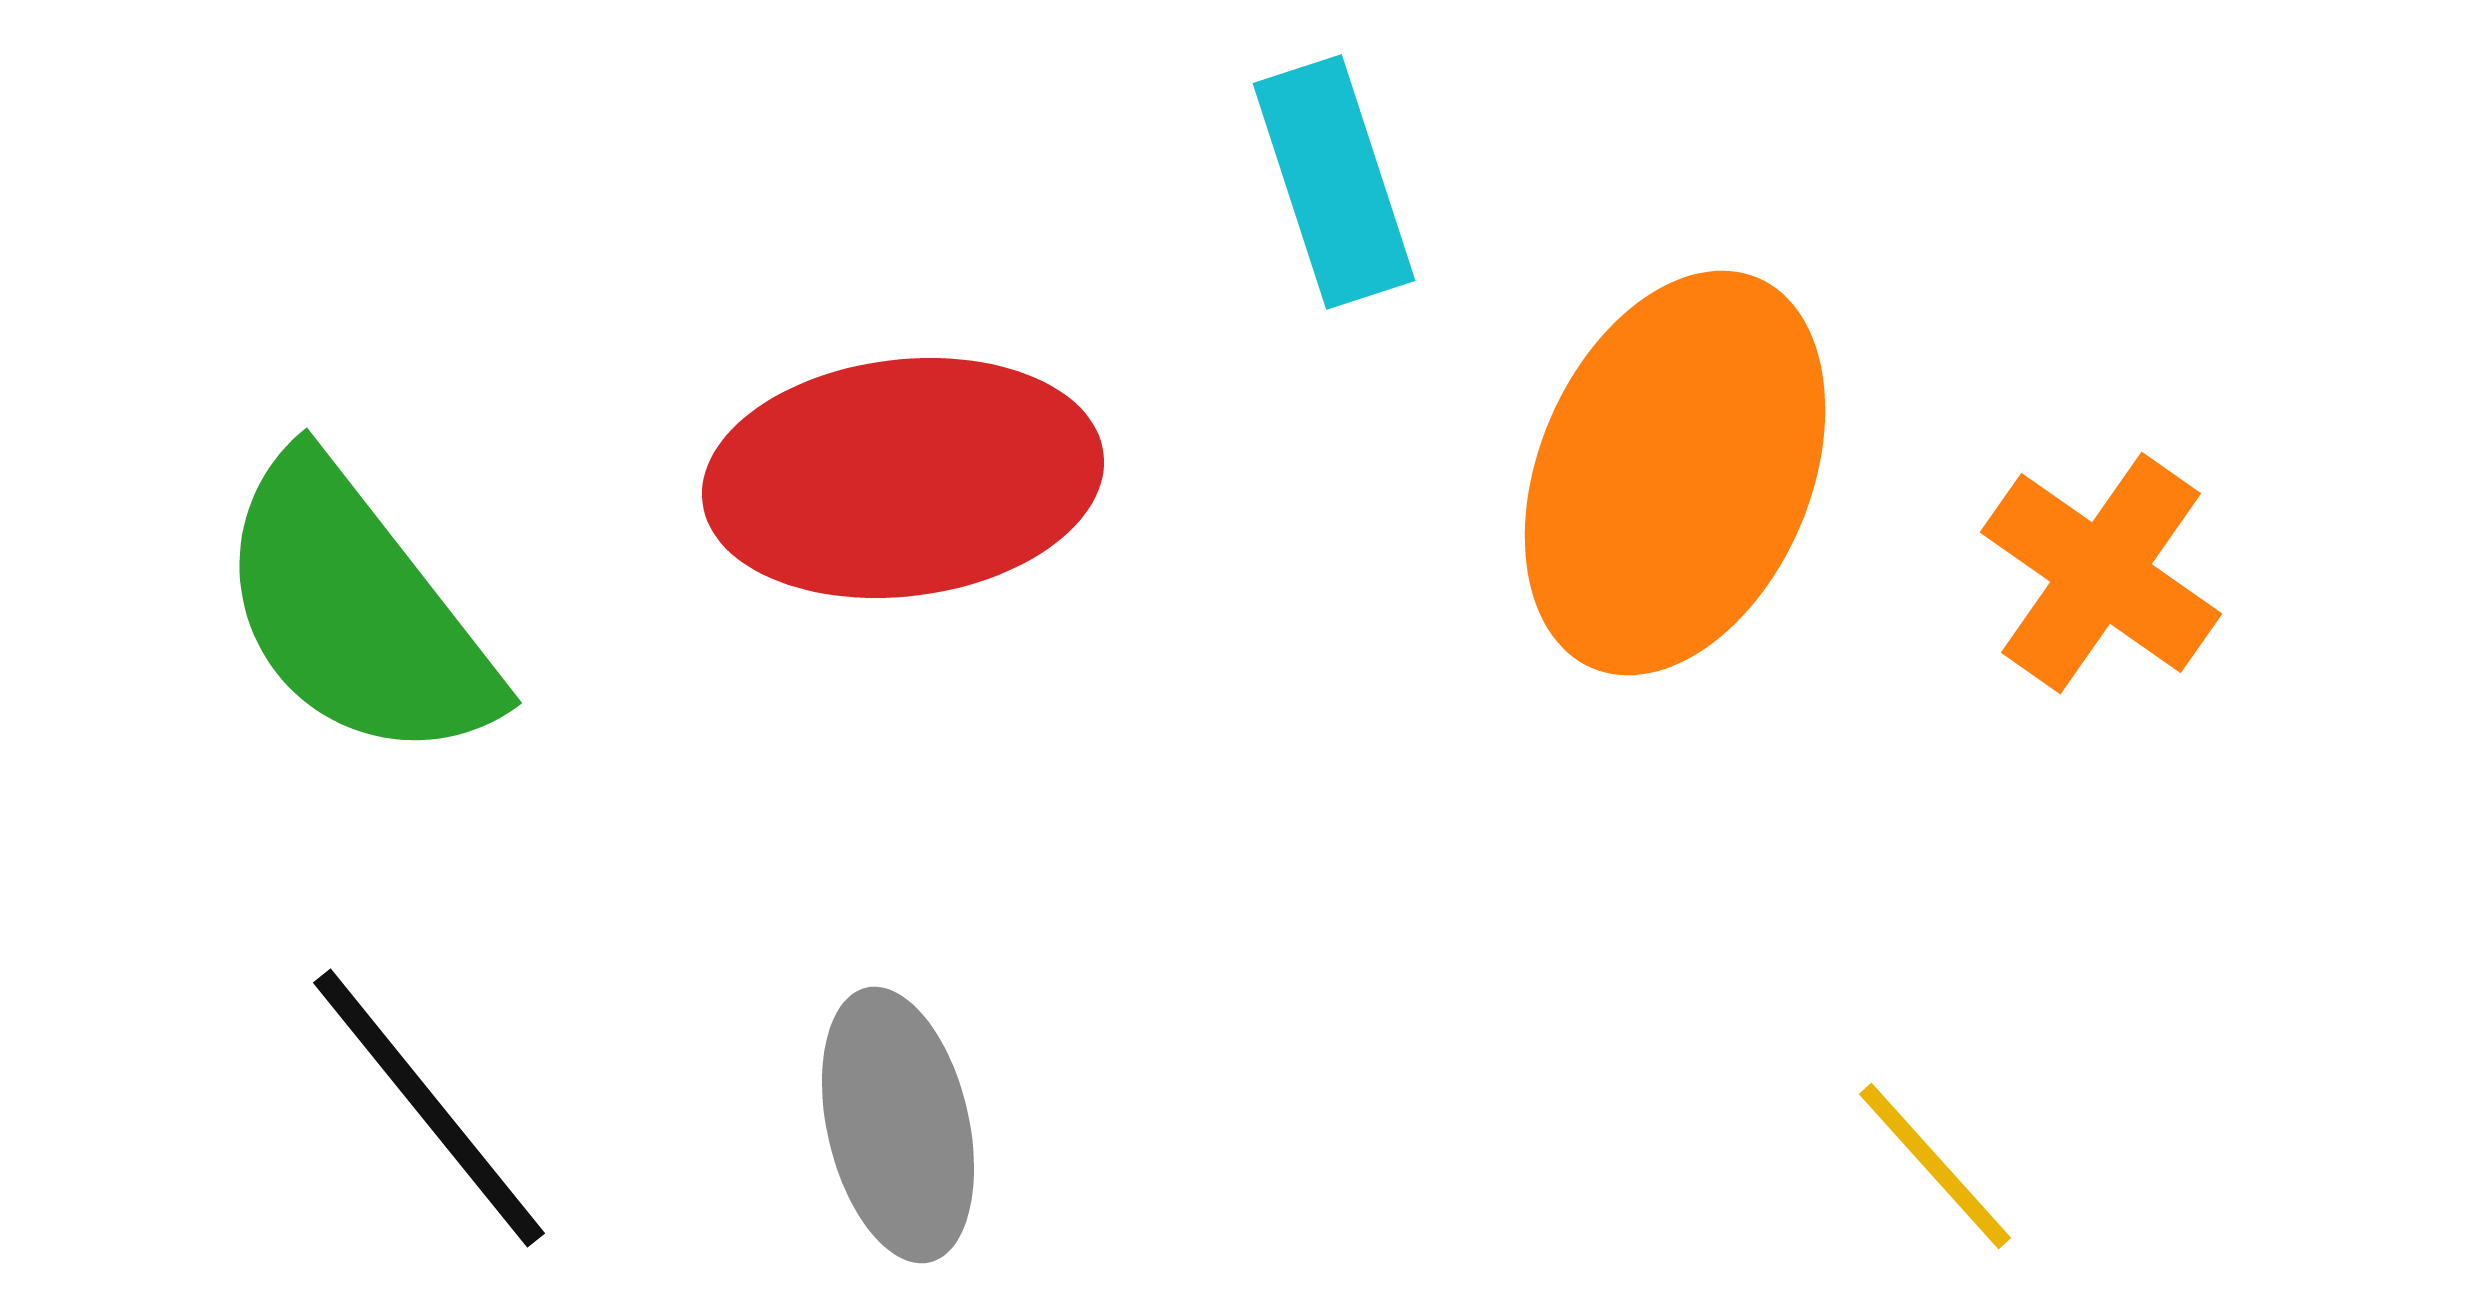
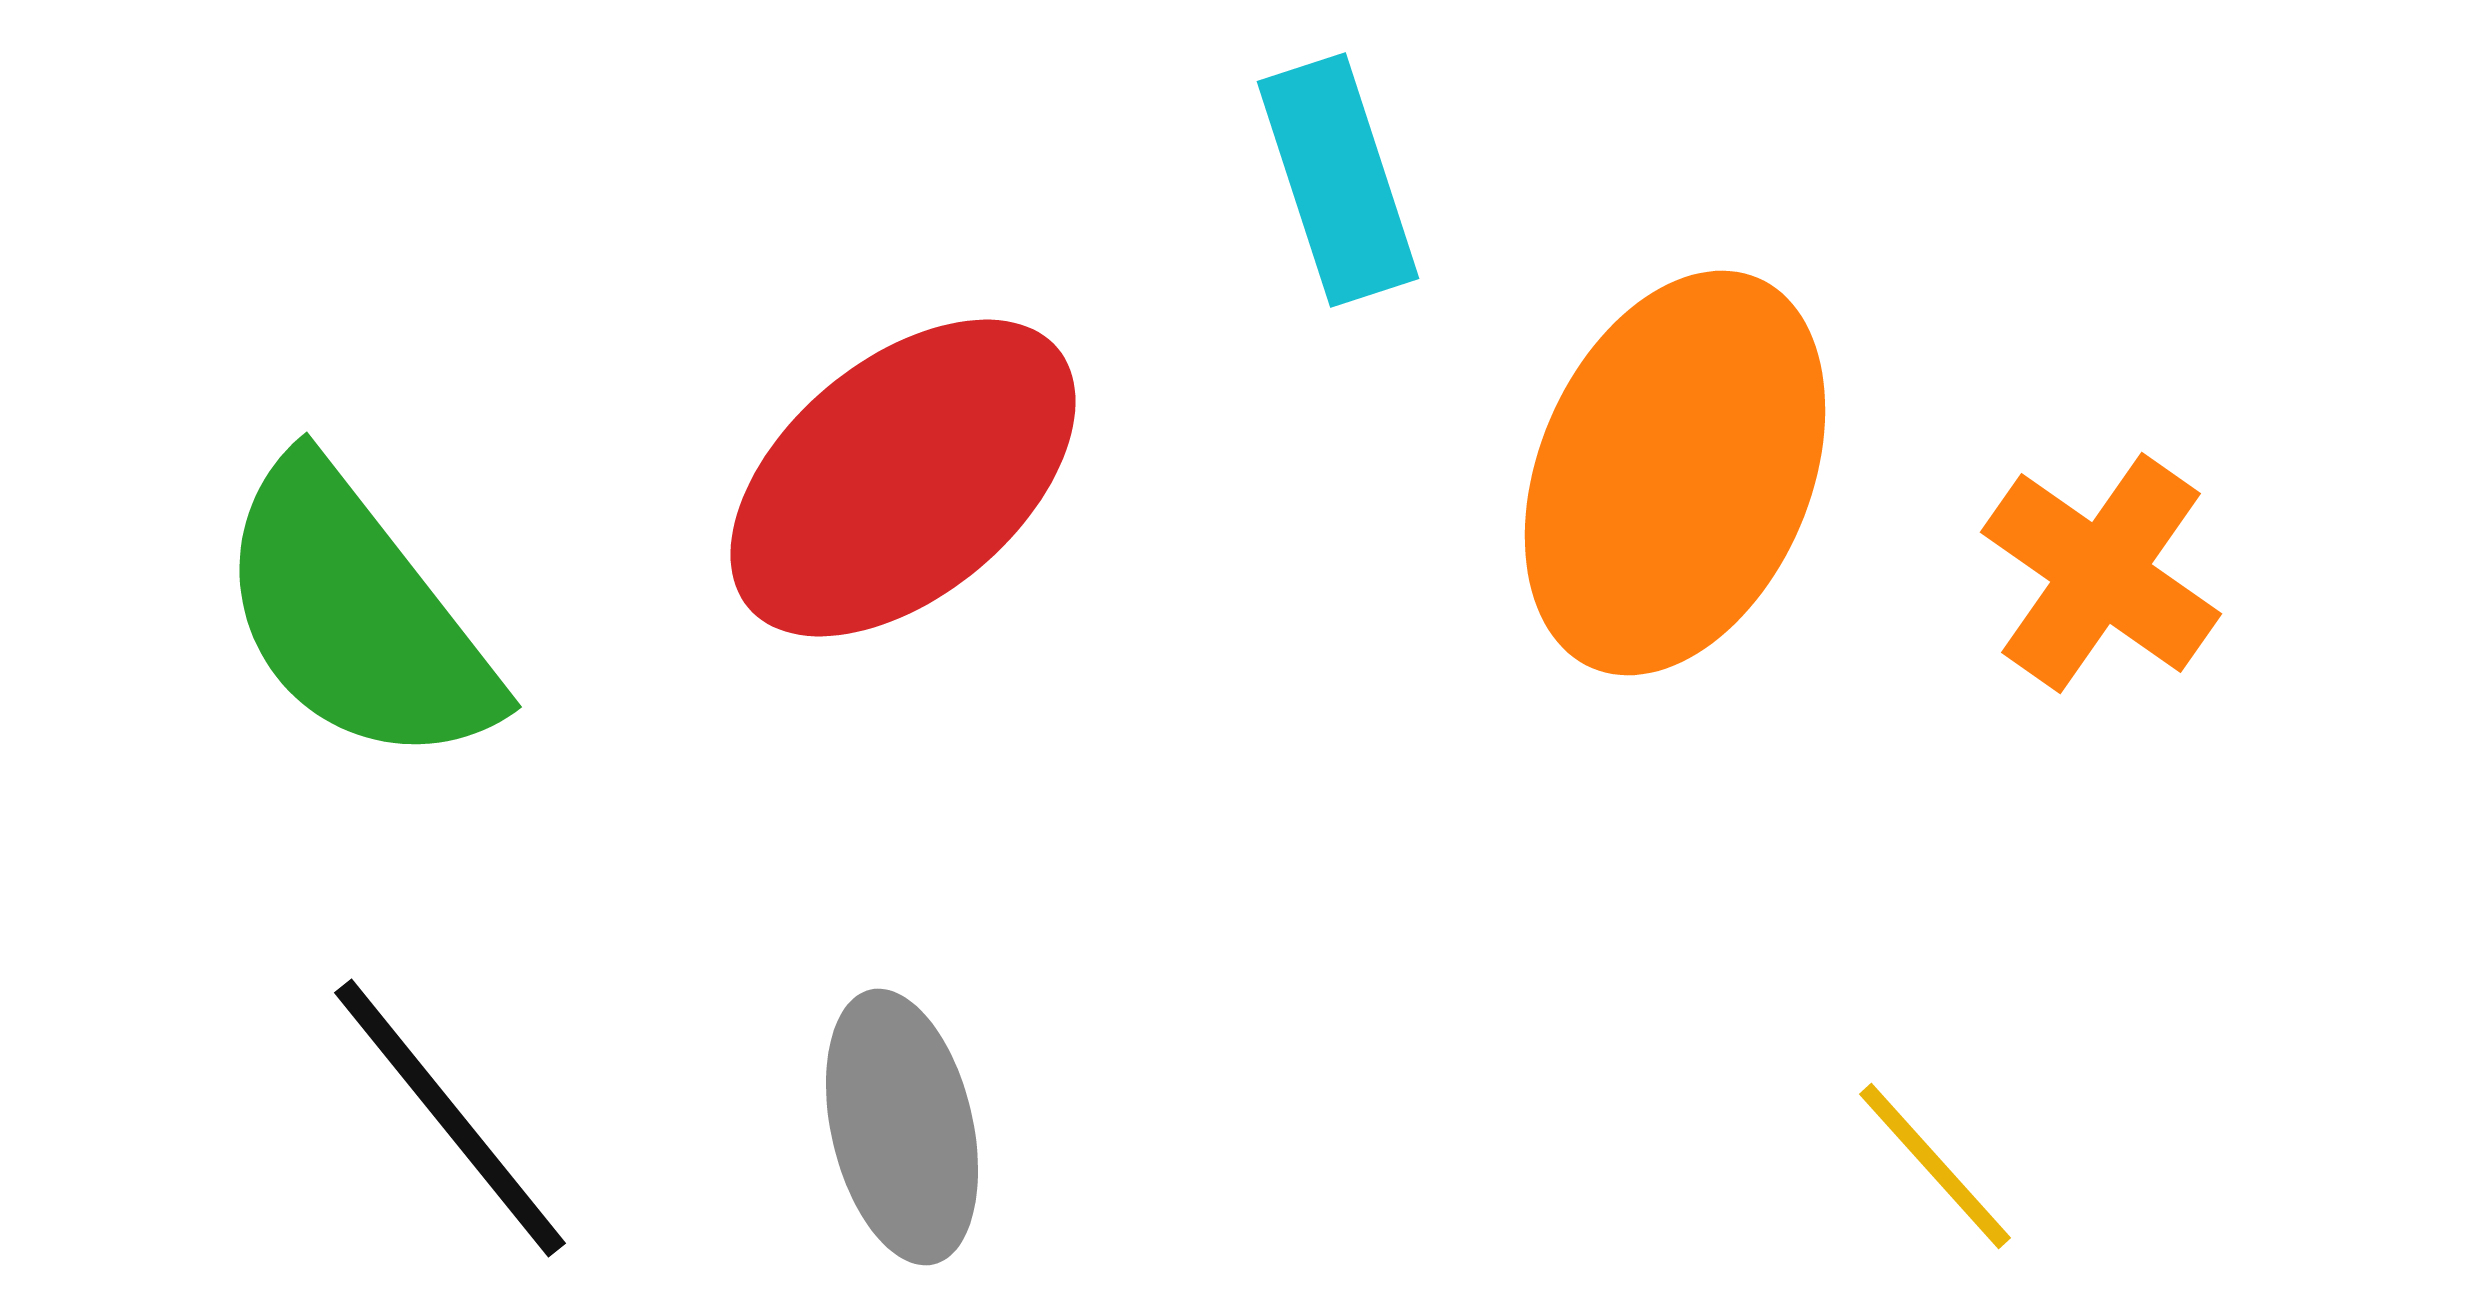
cyan rectangle: moved 4 px right, 2 px up
red ellipse: rotated 33 degrees counterclockwise
green semicircle: moved 4 px down
black line: moved 21 px right, 10 px down
gray ellipse: moved 4 px right, 2 px down
